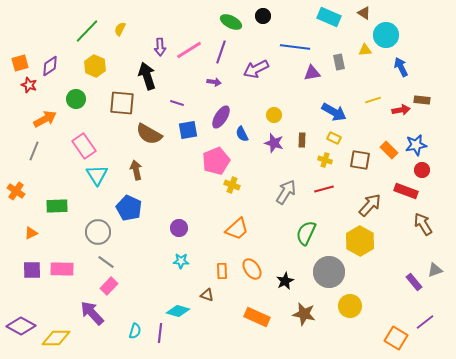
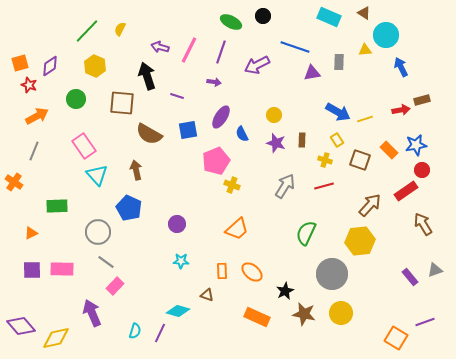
purple arrow at (160, 47): rotated 108 degrees clockwise
blue line at (295, 47): rotated 12 degrees clockwise
pink line at (189, 50): rotated 32 degrees counterclockwise
gray rectangle at (339, 62): rotated 14 degrees clockwise
purple arrow at (256, 69): moved 1 px right, 4 px up
yellow line at (373, 100): moved 8 px left, 19 px down
brown rectangle at (422, 100): rotated 21 degrees counterclockwise
purple line at (177, 103): moved 7 px up
blue arrow at (334, 112): moved 4 px right
orange arrow at (45, 119): moved 8 px left, 3 px up
yellow rectangle at (334, 138): moved 3 px right, 2 px down; rotated 32 degrees clockwise
purple star at (274, 143): moved 2 px right
brown square at (360, 160): rotated 10 degrees clockwise
cyan triangle at (97, 175): rotated 10 degrees counterclockwise
red line at (324, 189): moved 3 px up
orange cross at (16, 191): moved 2 px left, 9 px up
red rectangle at (406, 191): rotated 55 degrees counterclockwise
gray arrow at (286, 192): moved 1 px left, 6 px up
purple circle at (179, 228): moved 2 px left, 4 px up
yellow hexagon at (360, 241): rotated 24 degrees clockwise
orange ellipse at (252, 269): moved 3 px down; rotated 15 degrees counterclockwise
gray circle at (329, 272): moved 3 px right, 2 px down
black star at (285, 281): moved 10 px down
purple rectangle at (414, 282): moved 4 px left, 5 px up
pink rectangle at (109, 286): moved 6 px right
yellow circle at (350, 306): moved 9 px left, 7 px down
purple arrow at (92, 313): rotated 20 degrees clockwise
purple line at (425, 322): rotated 18 degrees clockwise
purple diamond at (21, 326): rotated 20 degrees clockwise
purple line at (160, 333): rotated 18 degrees clockwise
yellow diamond at (56, 338): rotated 12 degrees counterclockwise
